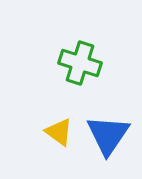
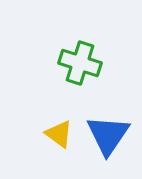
yellow triangle: moved 2 px down
